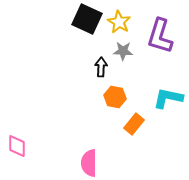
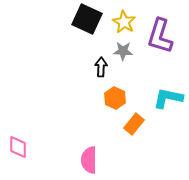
yellow star: moved 5 px right
orange hexagon: moved 1 px down; rotated 15 degrees clockwise
pink diamond: moved 1 px right, 1 px down
pink semicircle: moved 3 px up
